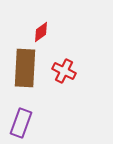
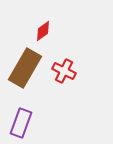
red diamond: moved 2 px right, 1 px up
brown rectangle: rotated 27 degrees clockwise
